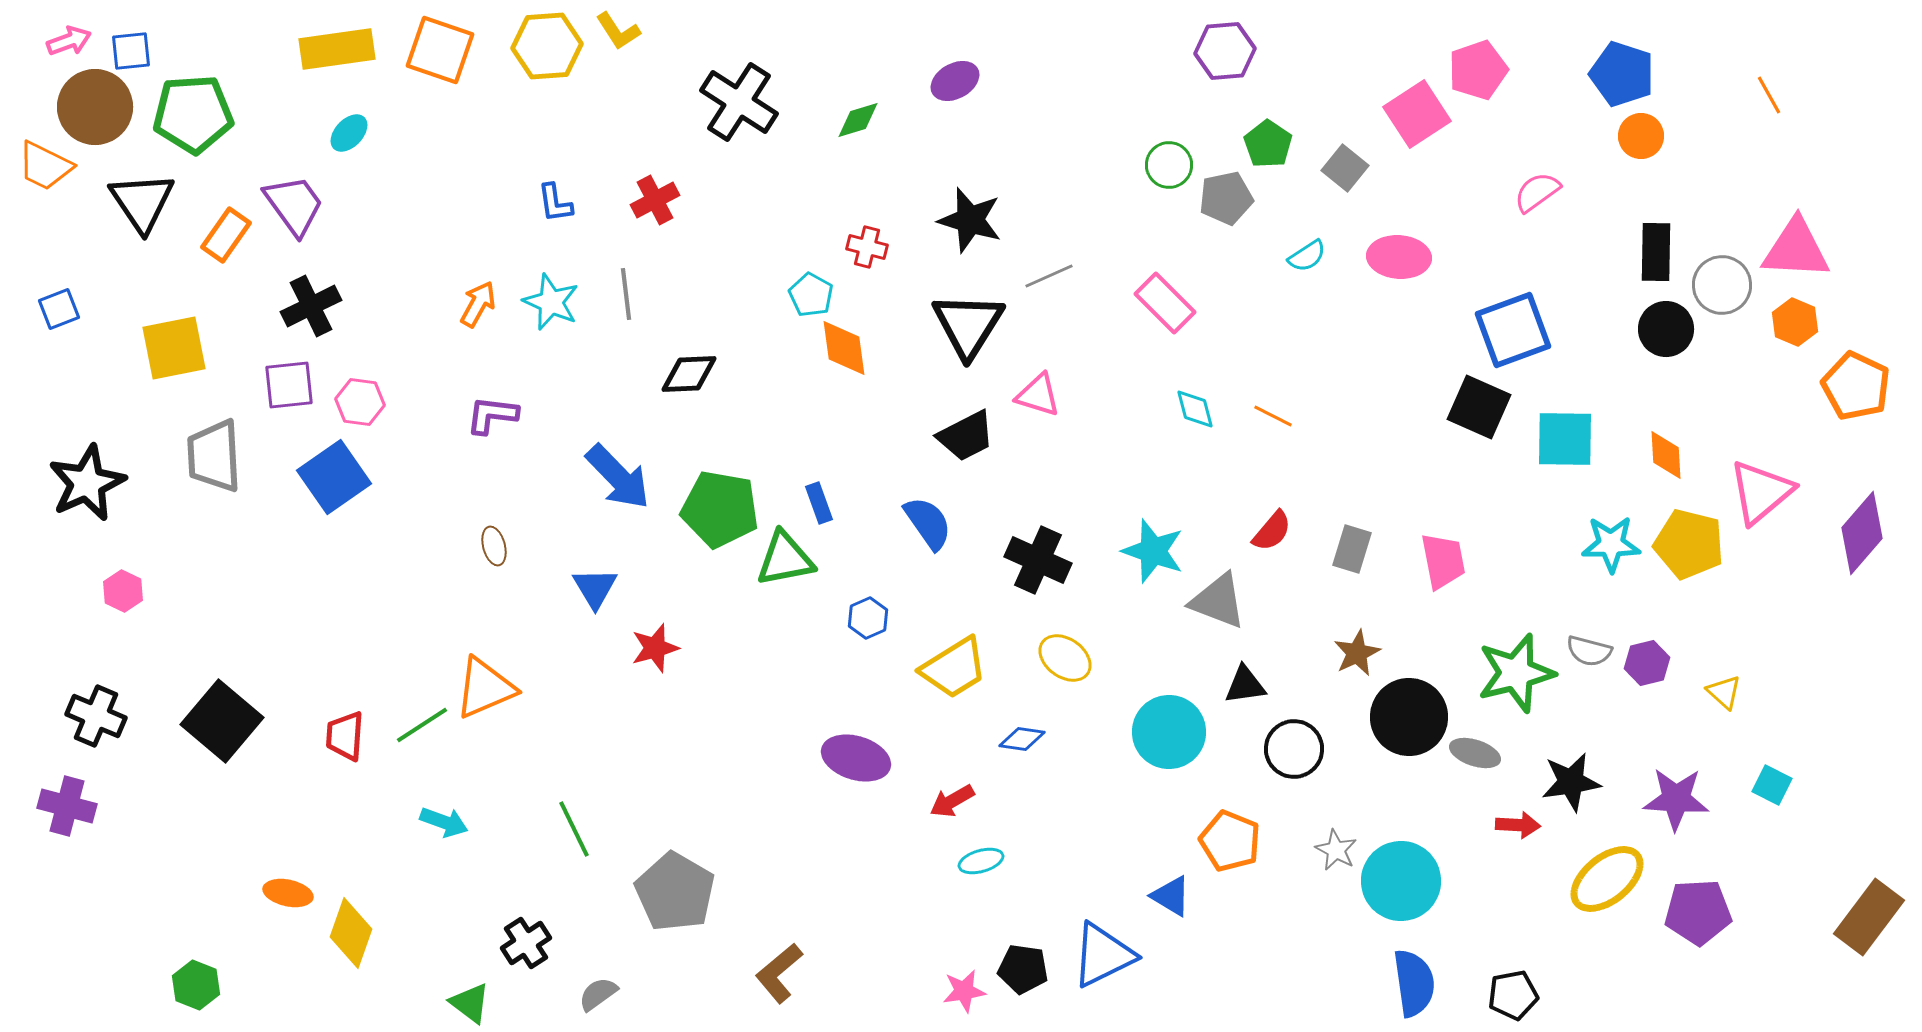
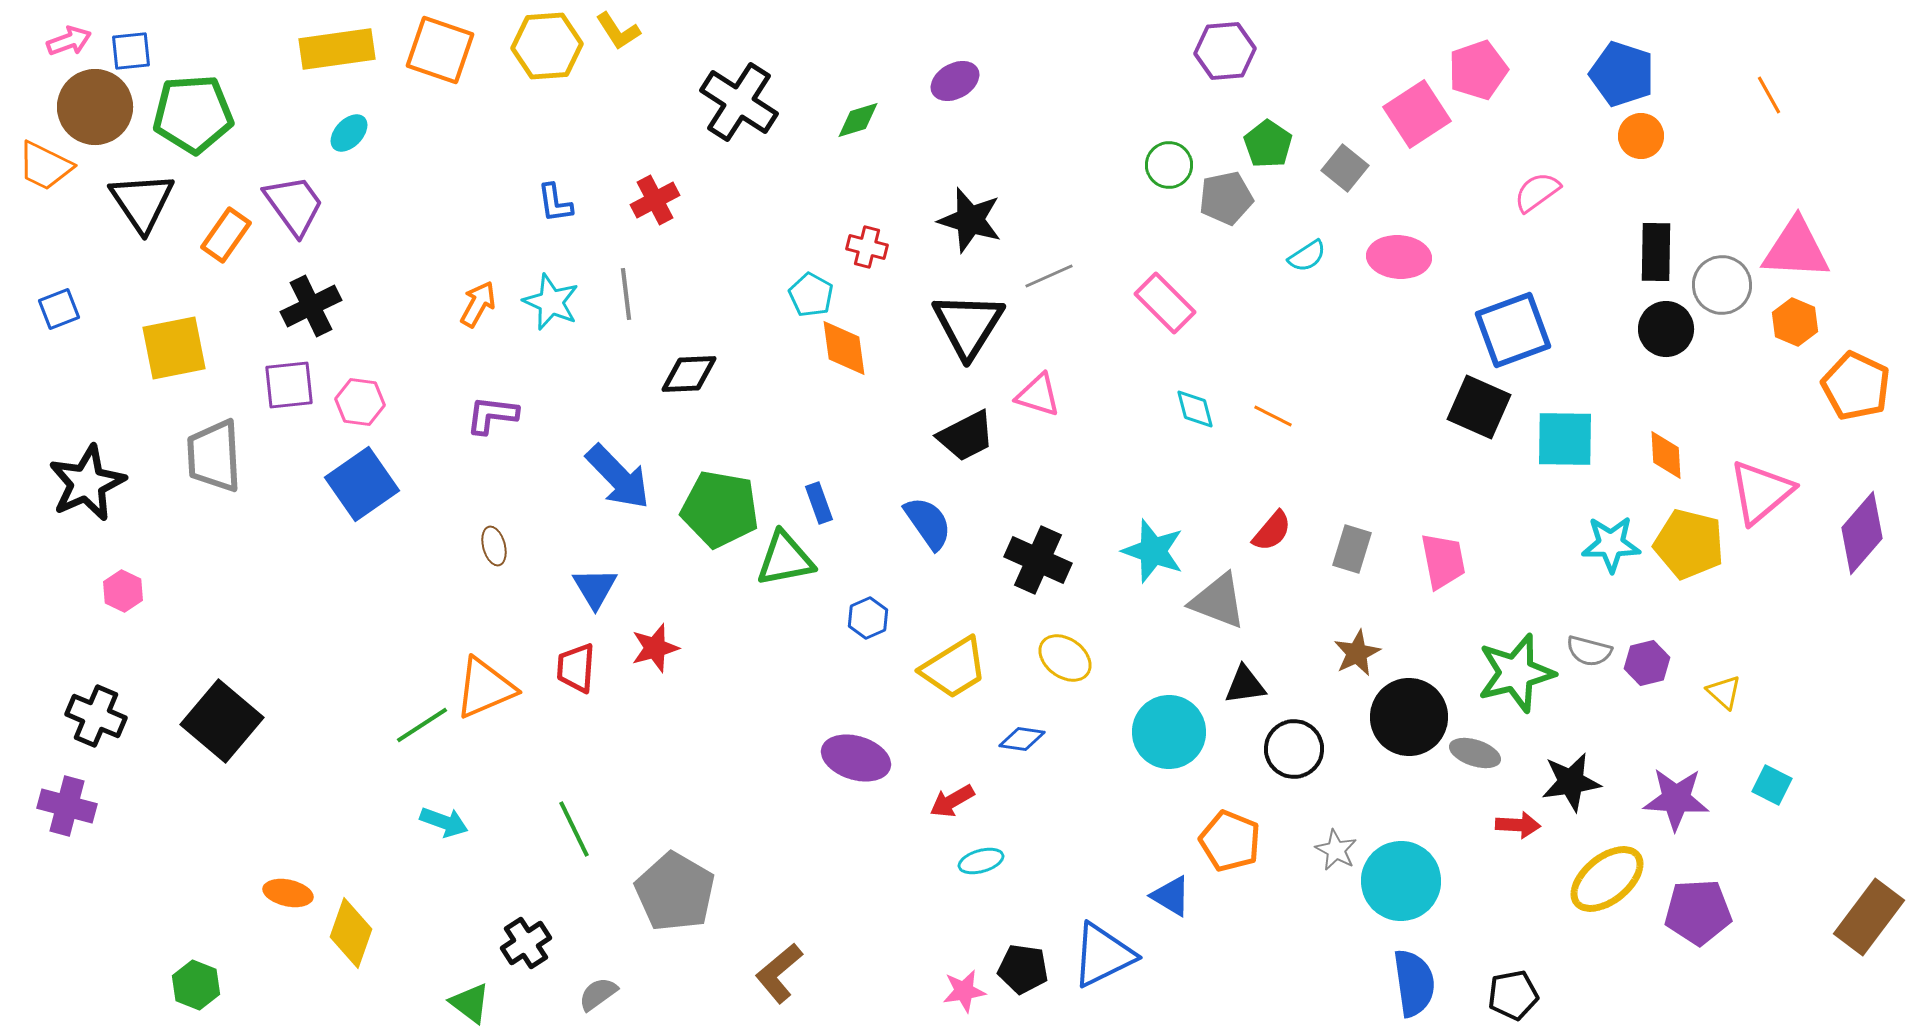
blue square at (334, 477): moved 28 px right, 7 px down
red trapezoid at (345, 736): moved 231 px right, 68 px up
